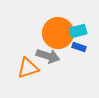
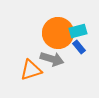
blue rectangle: rotated 32 degrees clockwise
gray arrow: moved 4 px right, 3 px down
orange triangle: moved 3 px right, 2 px down
